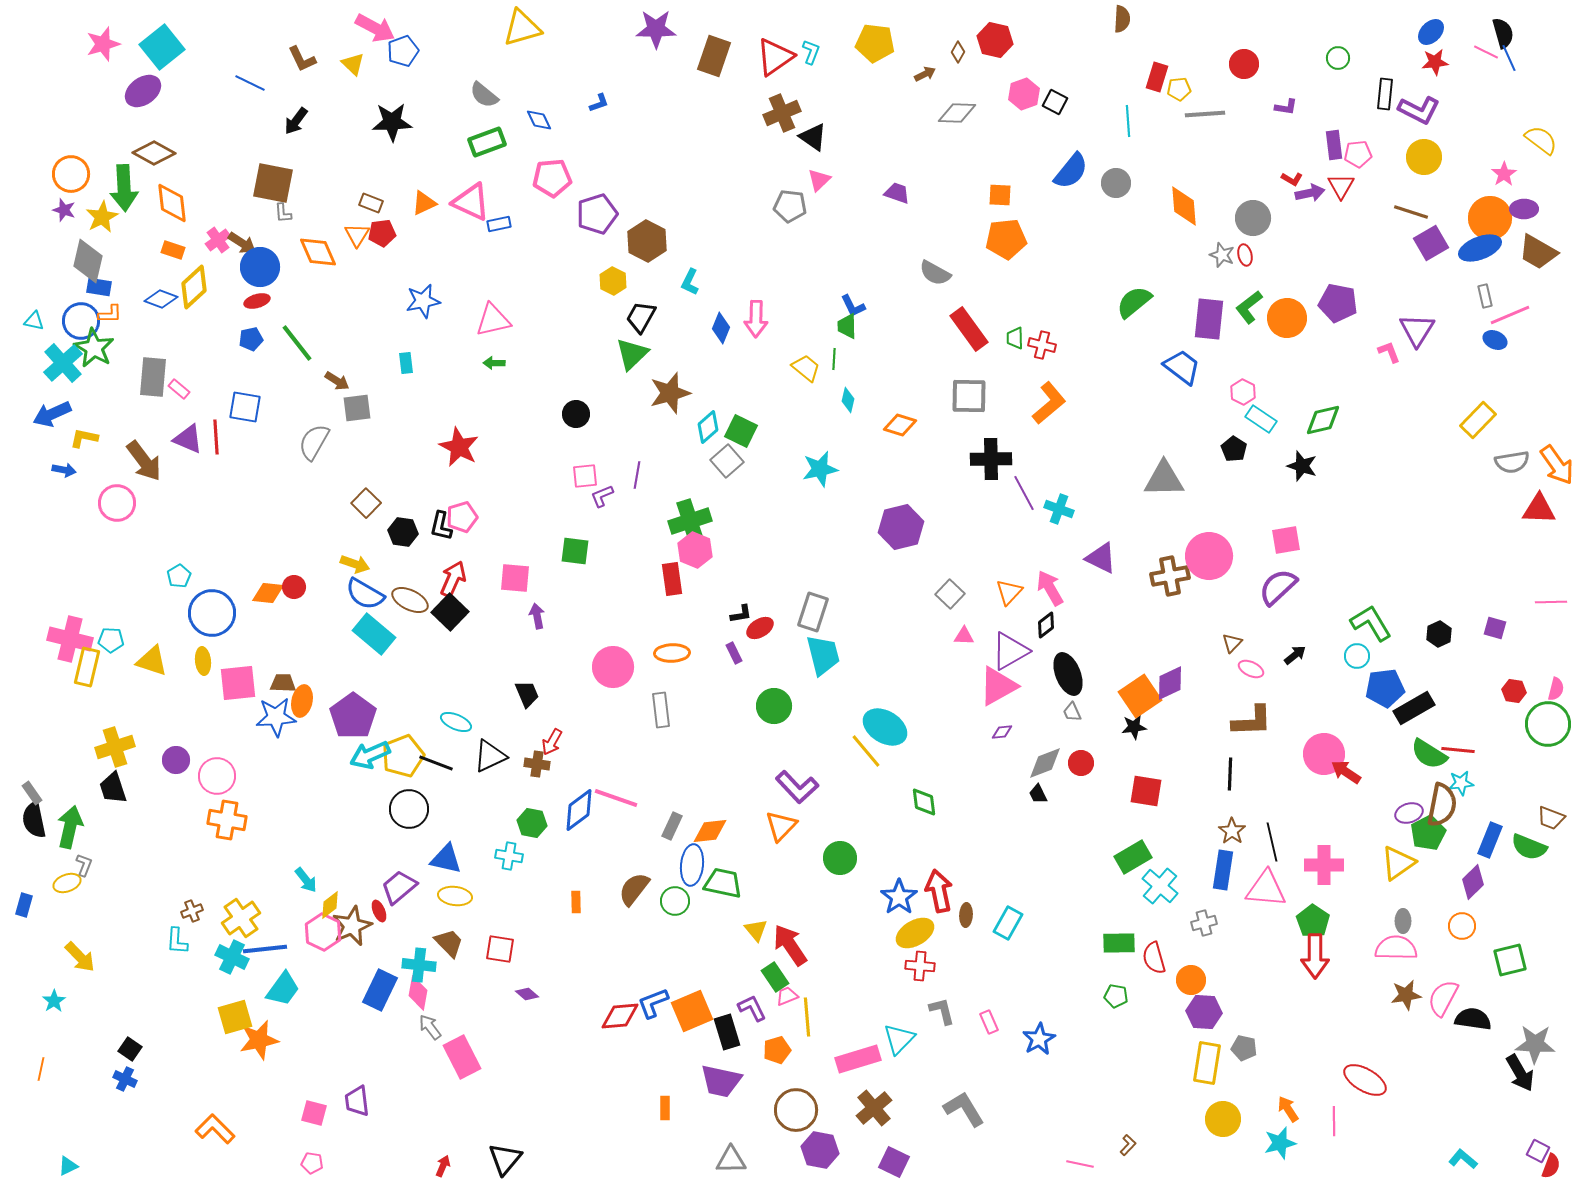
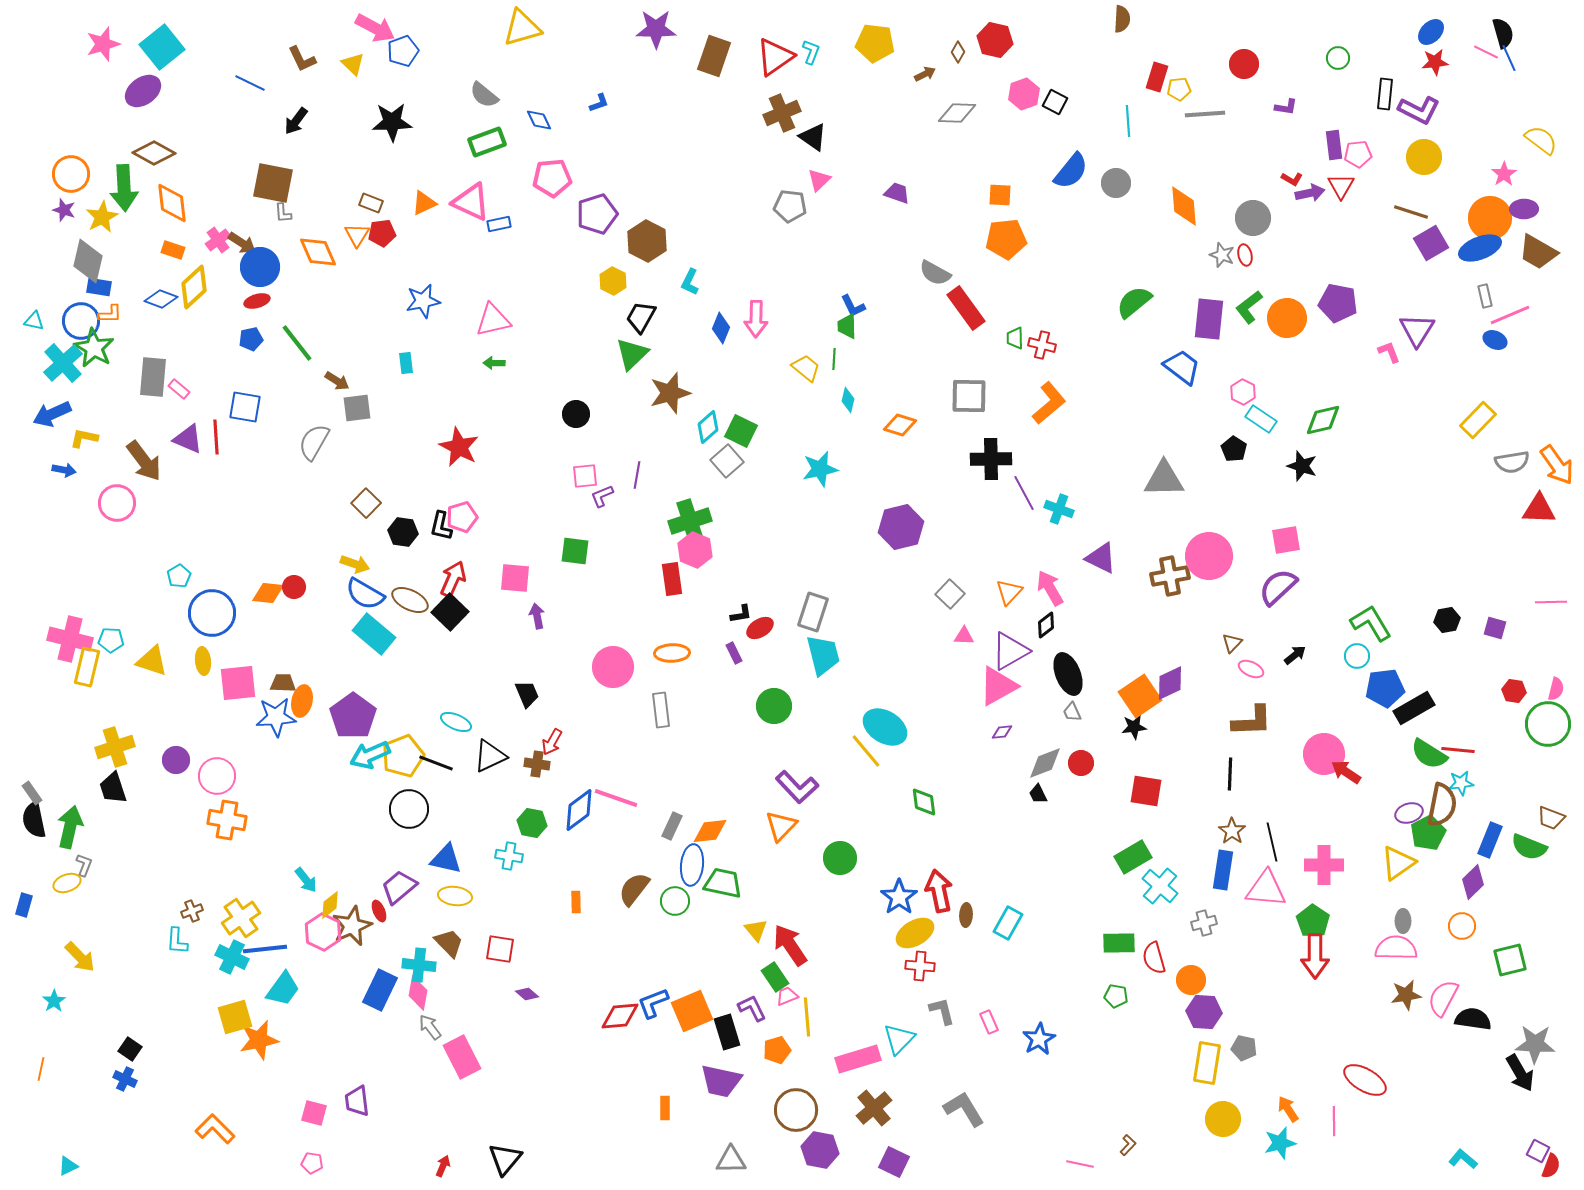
red rectangle at (969, 329): moved 3 px left, 21 px up
black hexagon at (1439, 634): moved 8 px right, 14 px up; rotated 15 degrees clockwise
